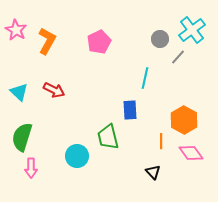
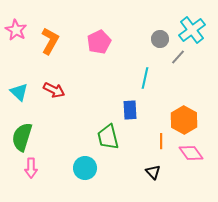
orange L-shape: moved 3 px right
cyan circle: moved 8 px right, 12 px down
